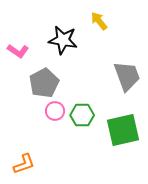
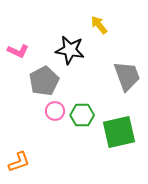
yellow arrow: moved 4 px down
black star: moved 7 px right, 10 px down
pink L-shape: rotated 10 degrees counterclockwise
gray pentagon: moved 2 px up
green square: moved 4 px left, 2 px down
orange L-shape: moved 5 px left, 2 px up
